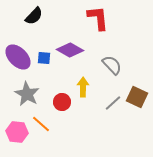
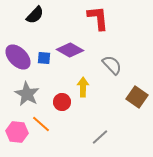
black semicircle: moved 1 px right, 1 px up
brown square: rotated 10 degrees clockwise
gray line: moved 13 px left, 34 px down
